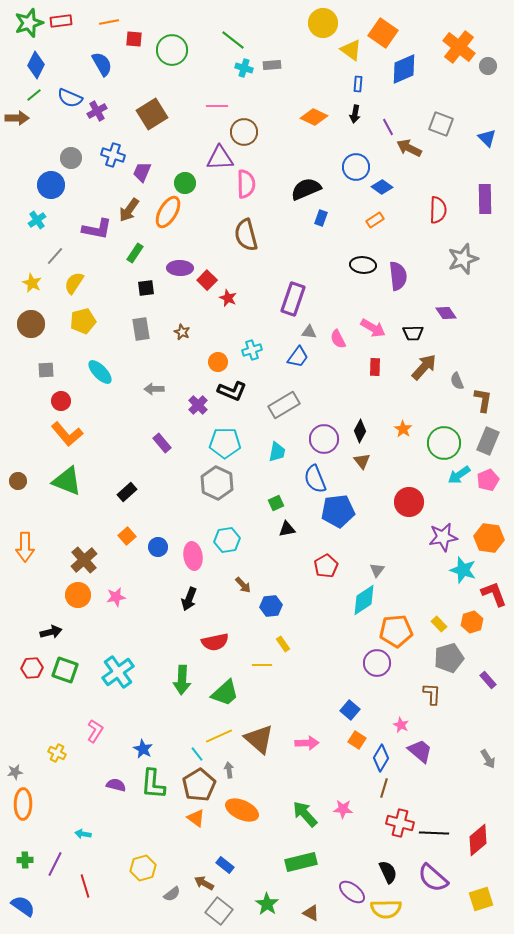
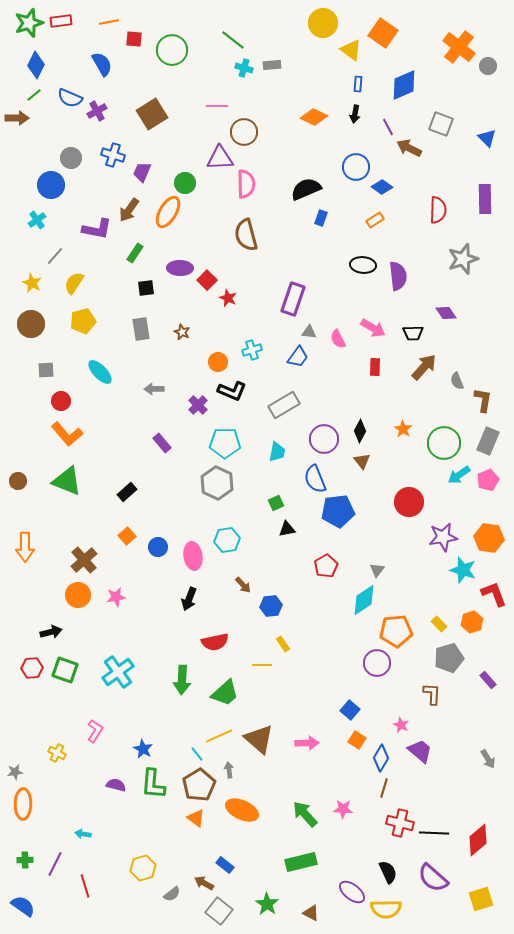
blue diamond at (404, 69): moved 16 px down
